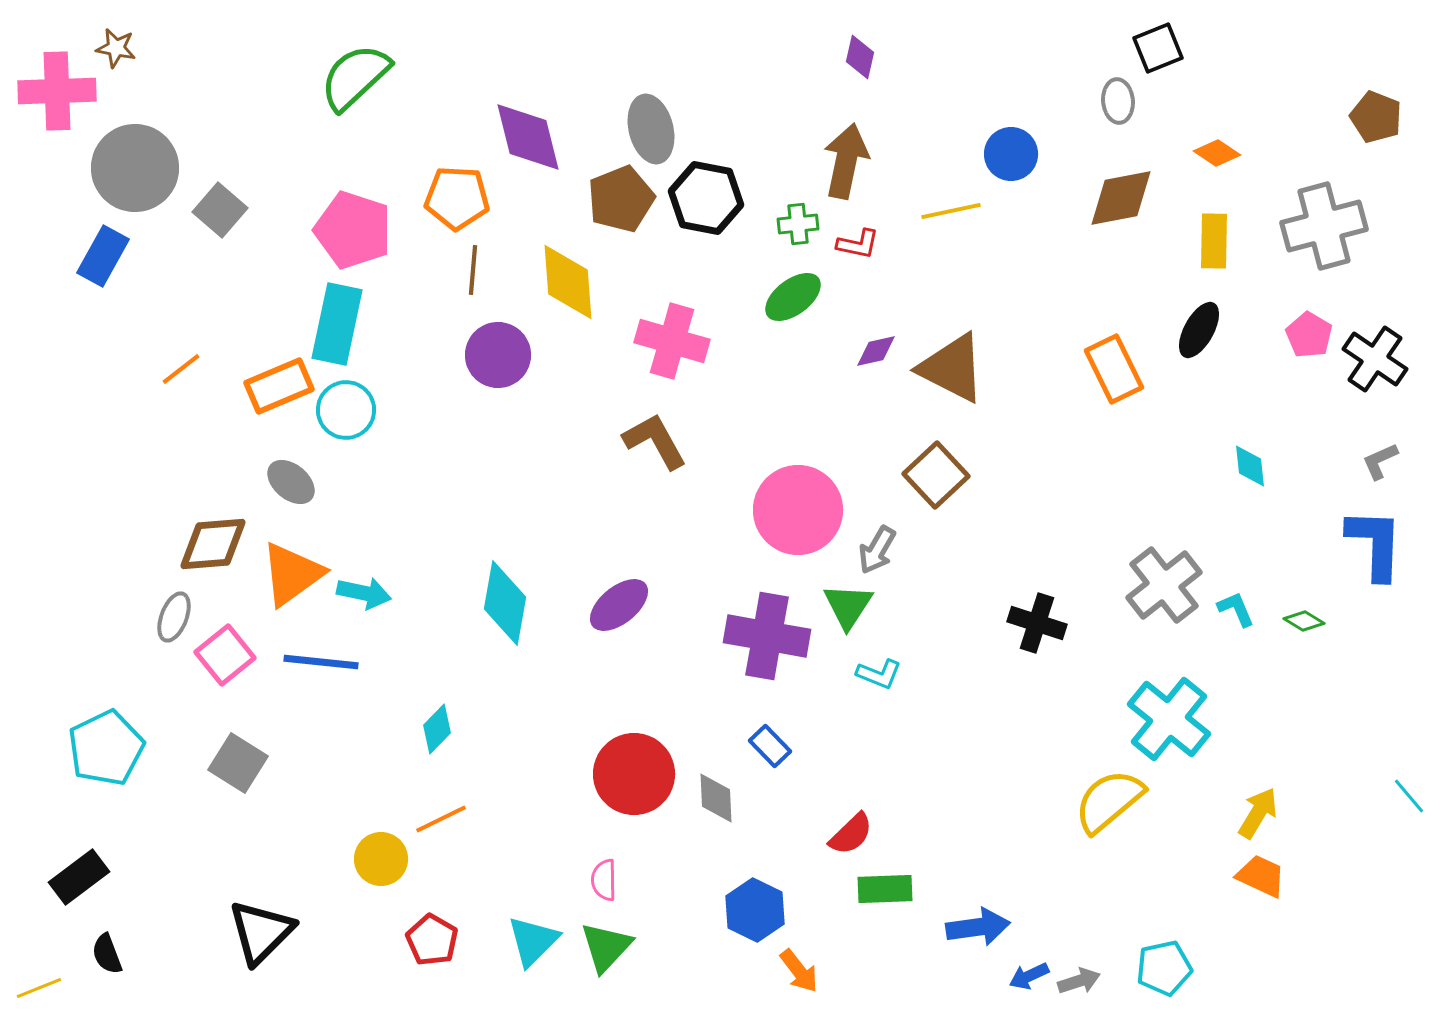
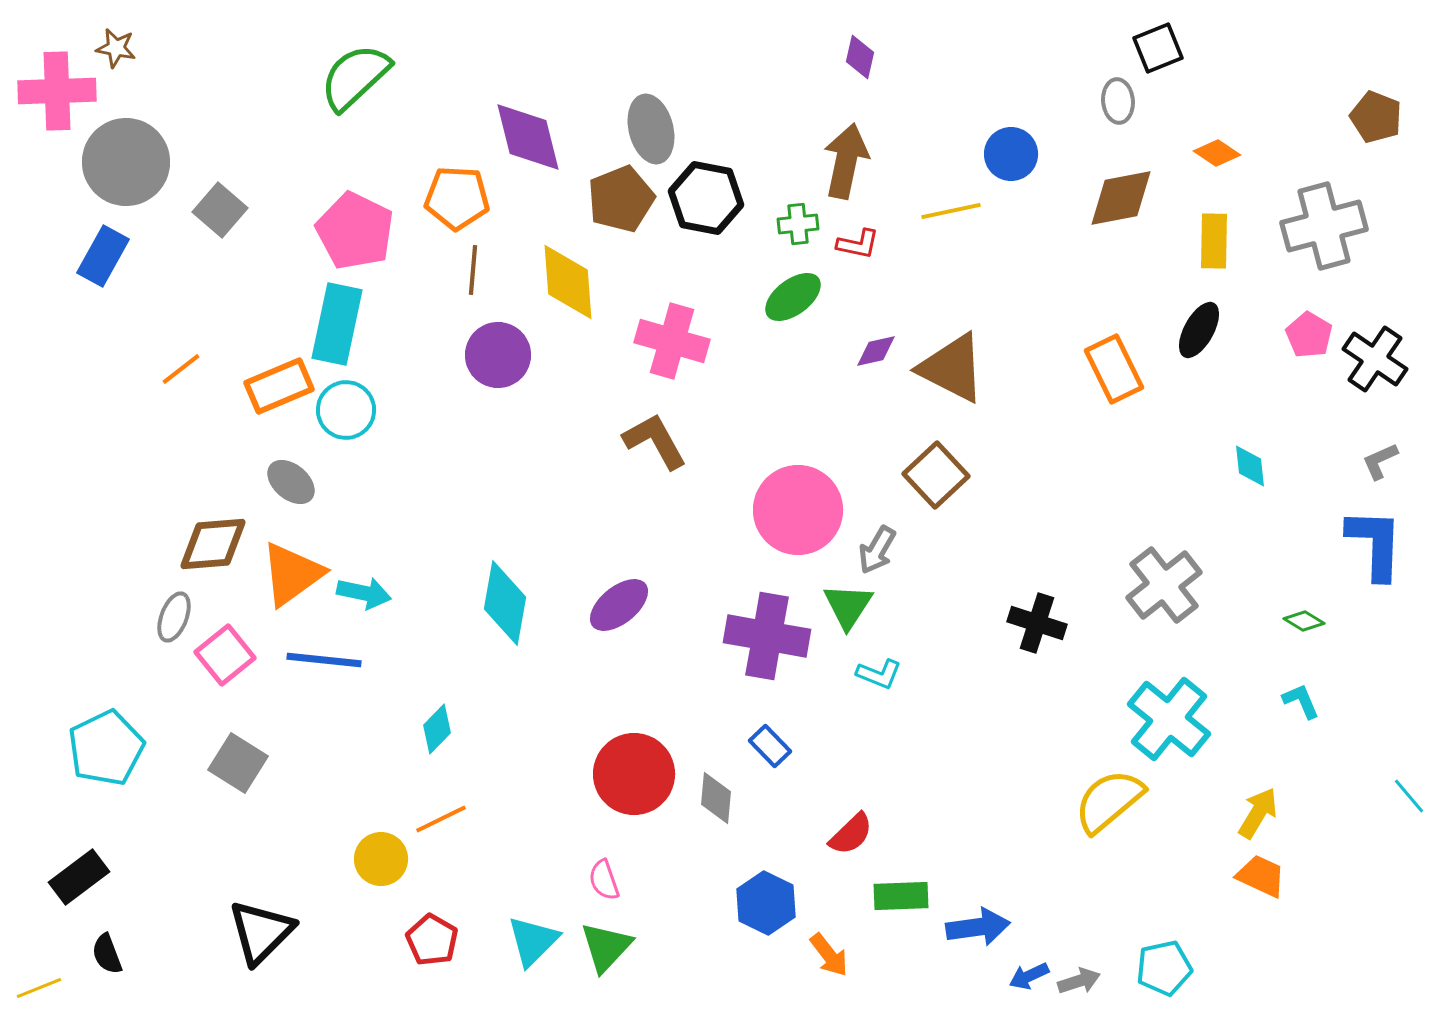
gray circle at (135, 168): moved 9 px left, 6 px up
pink pentagon at (353, 230): moved 2 px right, 1 px down; rotated 8 degrees clockwise
cyan L-shape at (1236, 609): moved 65 px right, 92 px down
blue line at (321, 662): moved 3 px right, 2 px up
gray diamond at (716, 798): rotated 8 degrees clockwise
pink semicircle at (604, 880): rotated 18 degrees counterclockwise
green rectangle at (885, 889): moved 16 px right, 7 px down
blue hexagon at (755, 910): moved 11 px right, 7 px up
orange arrow at (799, 971): moved 30 px right, 16 px up
